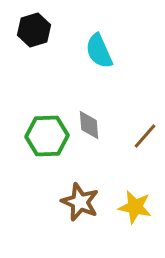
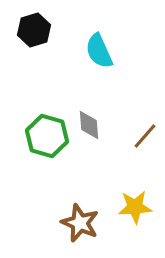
green hexagon: rotated 18 degrees clockwise
brown star: moved 21 px down
yellow star: rotated 16 degrees counterclockwise
